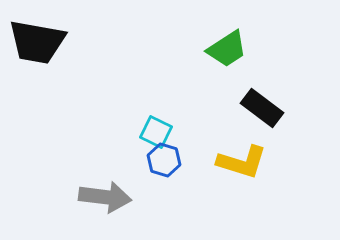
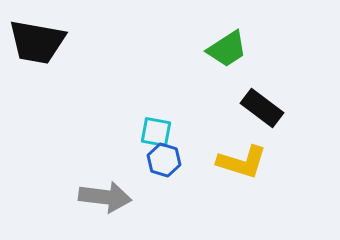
cyan square: rotated 16 degrees counterclockwise
